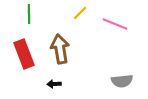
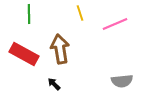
yellow line: rotated 63 degrees counterclockwise
pink line: rotated 45 degrees counterclockwise
red rectangle: rotated 40 degrees counterclockwise
black arrow: rotated 48 degrees clockwise
